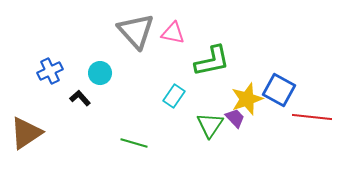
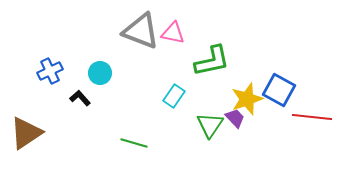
gray triangle: moved 5 px right; rotated 27 degrees counterclockwise
